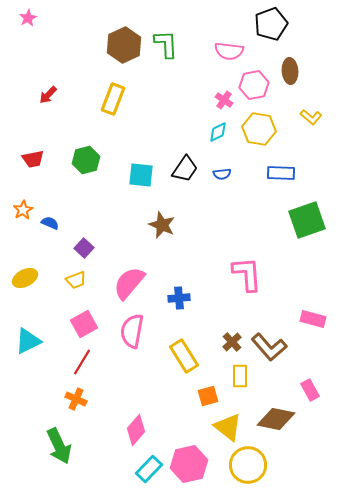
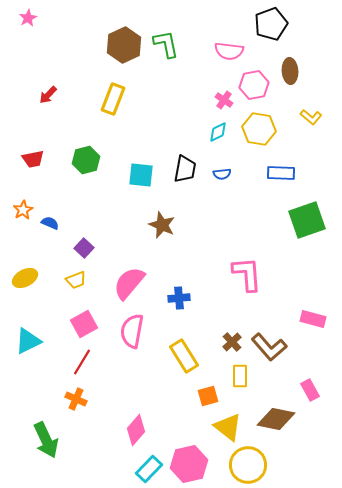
green L-shape at (166, 44): rotated 8 degrees counterclockwise
black trapezoid at (185, 169): rotated 24 degrees counterclockwise
green arrow at (59, 446): moved 13 px left, 6 px up
